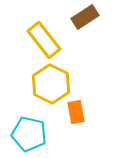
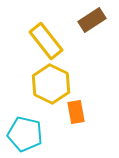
brown rectangle: moved 7 px right, 3 px down
yellow rectangle: moved 2 px right, 1 px down
cyan pentagon: moved 4 px left
